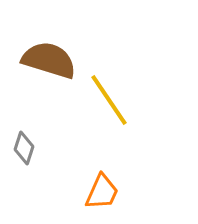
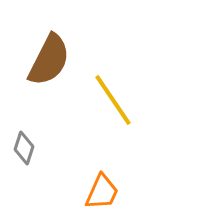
brown semicircle: rotated 100 degrees clockwise
yellow line: moved 4 px right
